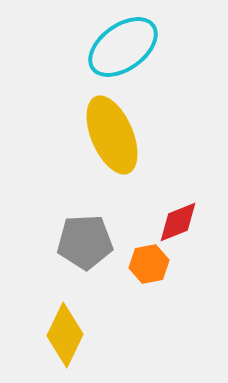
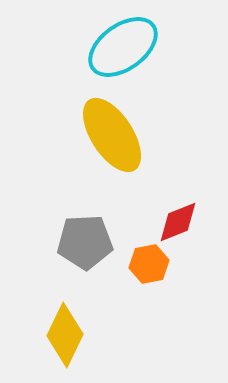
yellow ellipse: rotated 10 degrees counterclockwise
